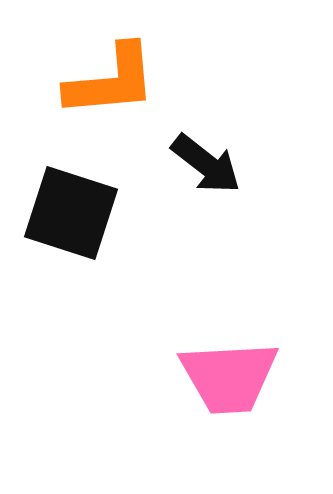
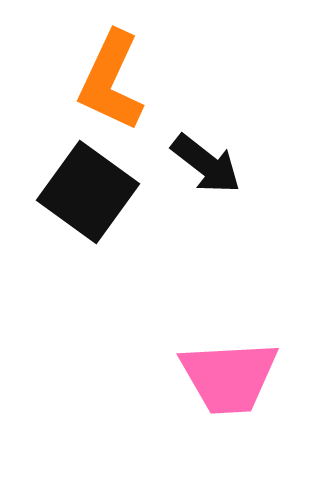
orange L-shape: rotated 120 degrees clockwise
black square: moved 17 px right, 21 px up; rotated 18 degrees clockwise
